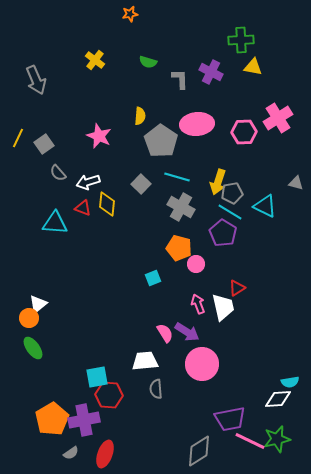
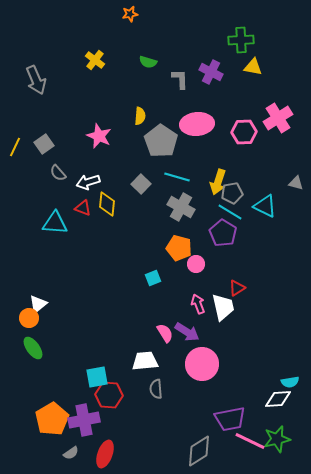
yellow line at (18, 138): moved 3 px left, 9 px down
